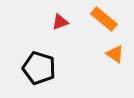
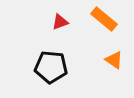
orange triangle: moved 1 px left, 6 px down
black pentagon: moved 12 px right, 1 px up; rotated 12 degrees counterclockwise
